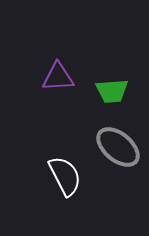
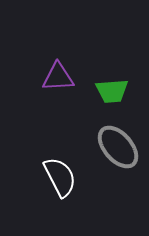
gray ellipse: rotated 9 degrees clockwise
white semicircle: moved 5 px left, 1 px down
